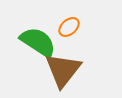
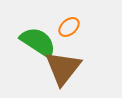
brown triangle: moved 2 px up
